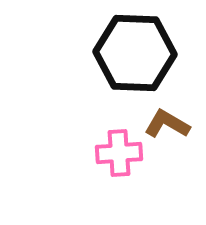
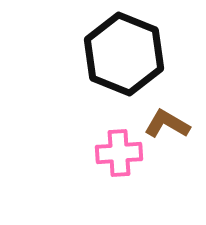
black hexagon: moved 11 px left, 1 px down; rotated 20 degrees clockwise
